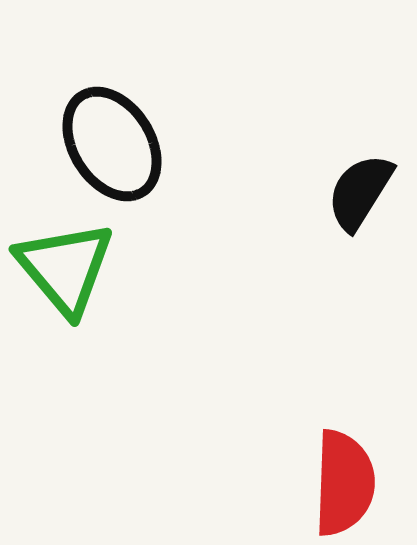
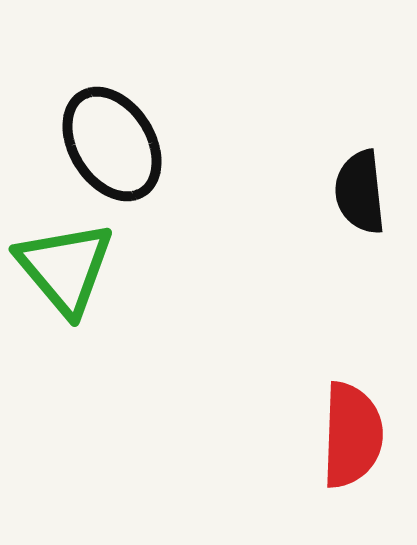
black semicircle: rotated 38 degrees counterclockwise
red semicircle: moved 8 px right, 48 px up
